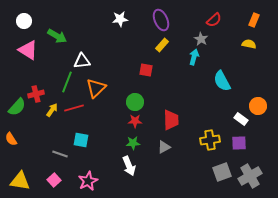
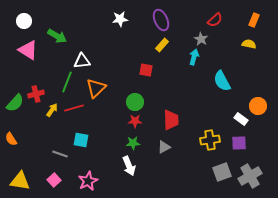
red semicircle: moved 1 px right
green semicircle: moved 2 px left, 4 px up
